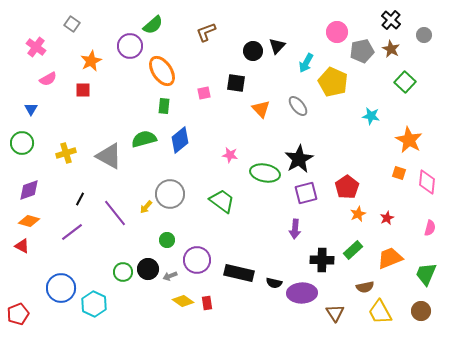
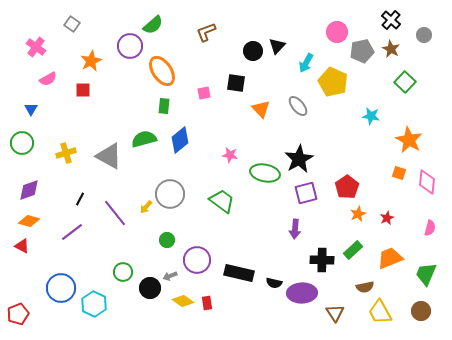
black circle at (148, 269): moved 2 px right, 19 px down
